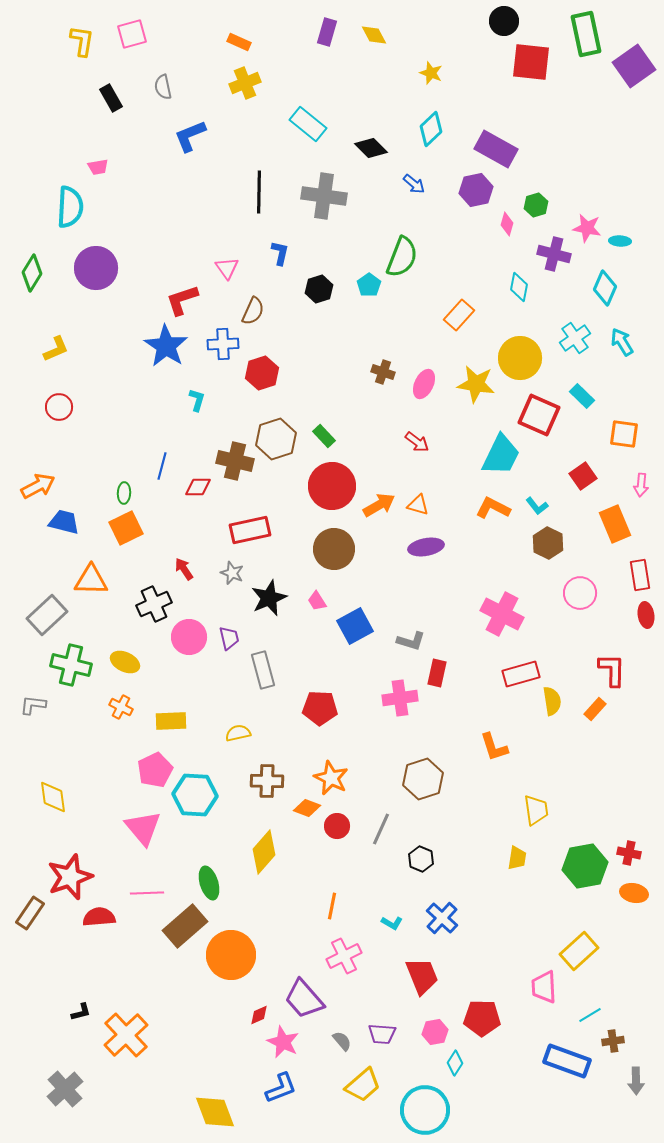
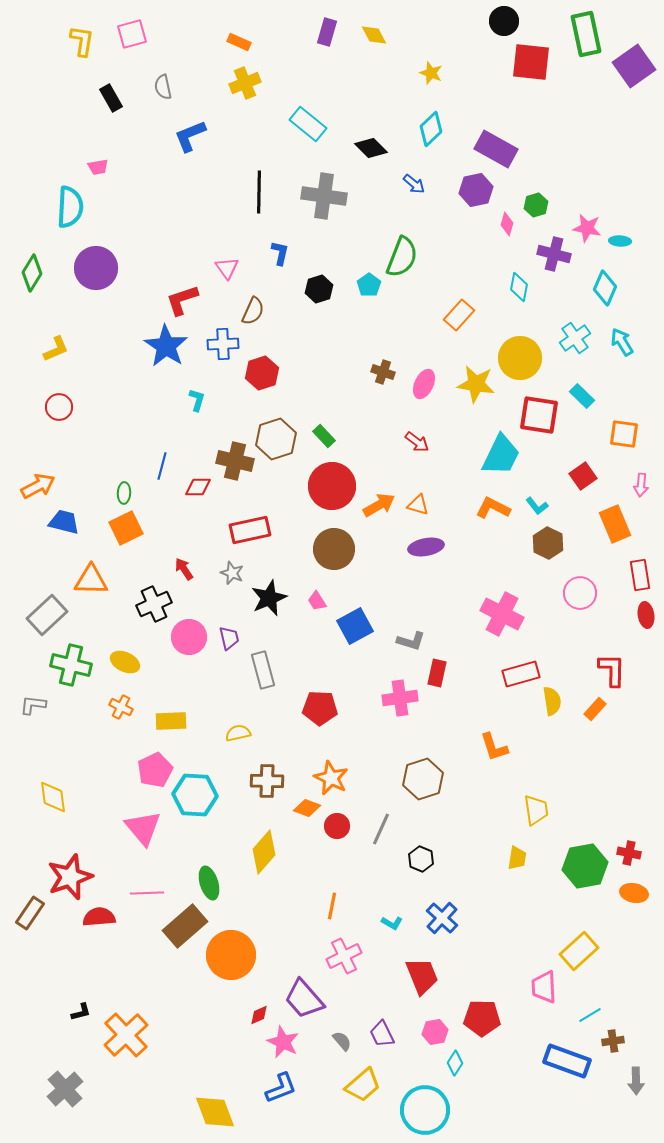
red square at (539, 415): rotated 15 degrees counterclockwise
purple trapezoid at (382, 1034): rotated 60 degrees clockwise
